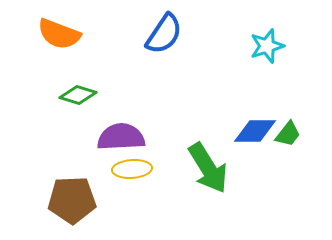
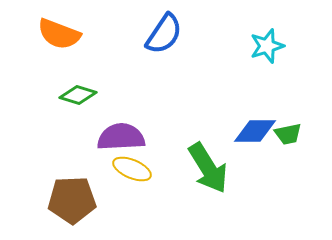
green trapezoid: rotated 40 degrees clockwise
yellow ellipse: rotated 27 degrees clockwise
